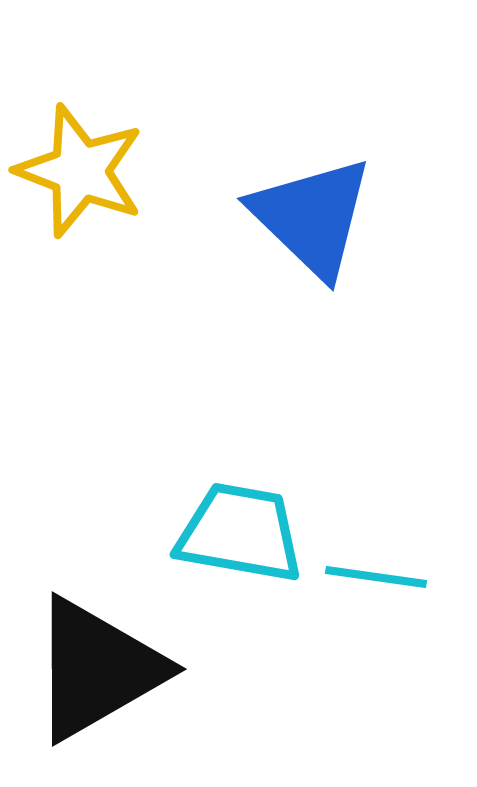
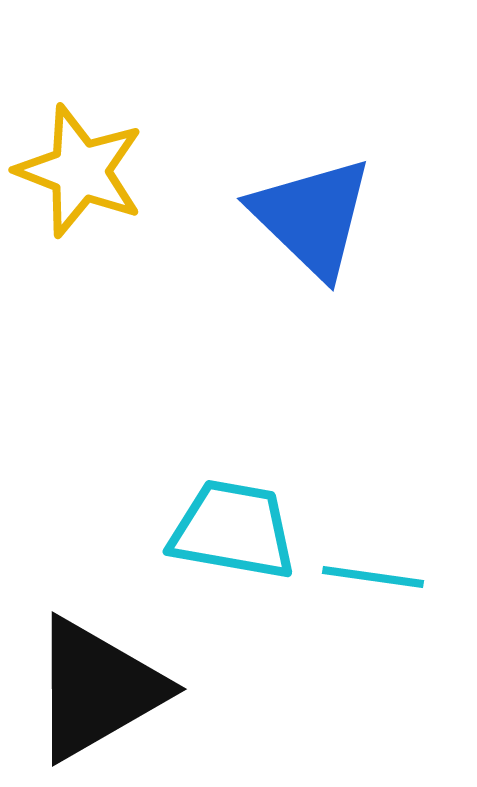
cyan trapezoid: moved 7 px left, 3 px up
cyan line: moved 3 px left
black triangle: moved 20 px down
